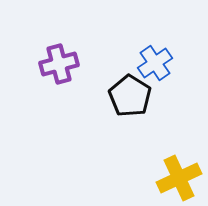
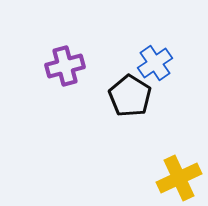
purple cross: moved 6 px right, 2 px down
